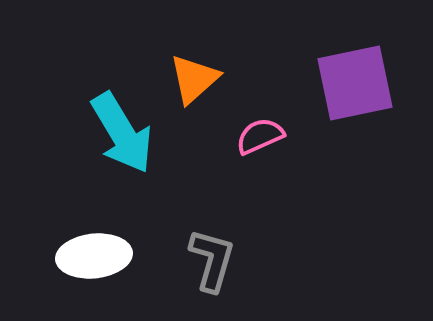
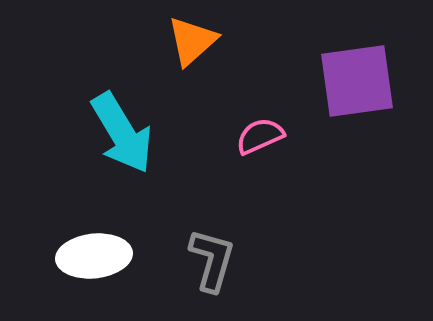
orange triangle: moved 2 px left, 38 px up
purple square: moved 2 px right, 2 px up; rotated 4 degrees clockwise
